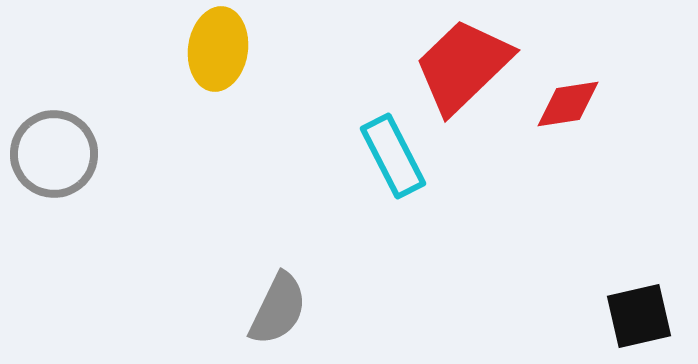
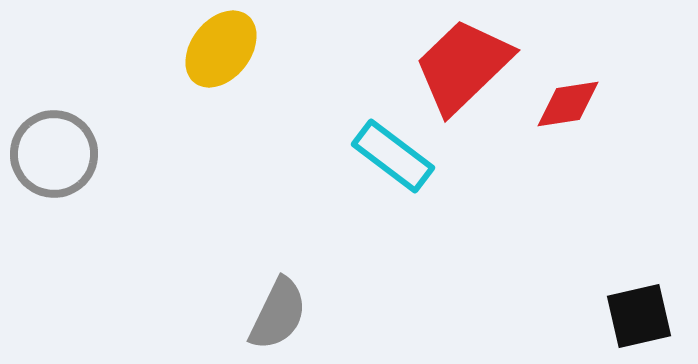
yellow ellipse: moved 3 px right; rotated 30 degrees clockwise
cyan rectangle: rotated 26 degrees counterclockwise
gray semicircle: moved 5 px down
